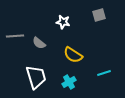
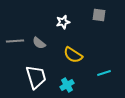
gray square: rotated 24 degrees clockwise
white star: rotated 24 degrees counterclockwise
gray line: moved 5 px down
cyan cross: moved 2 px left, 3 px down
